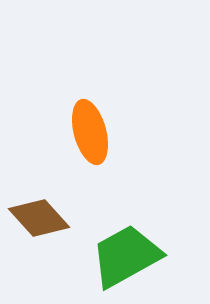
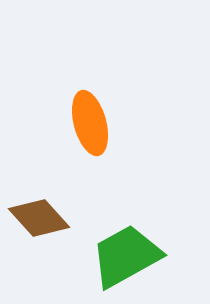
orange ellipse: moved 9 px up
